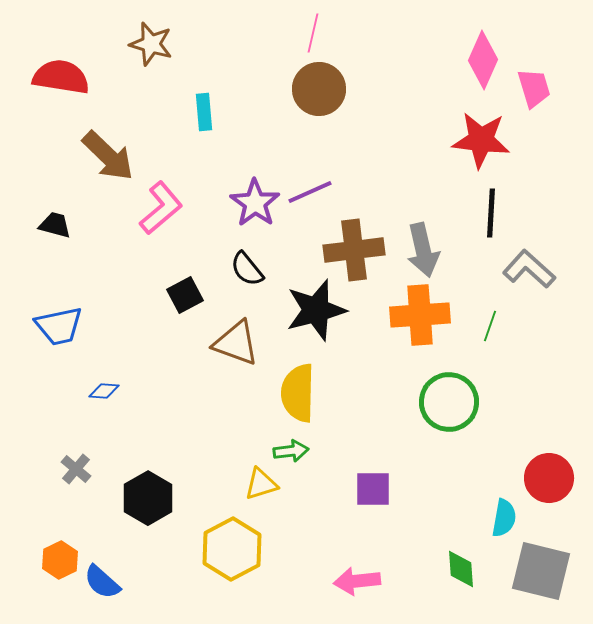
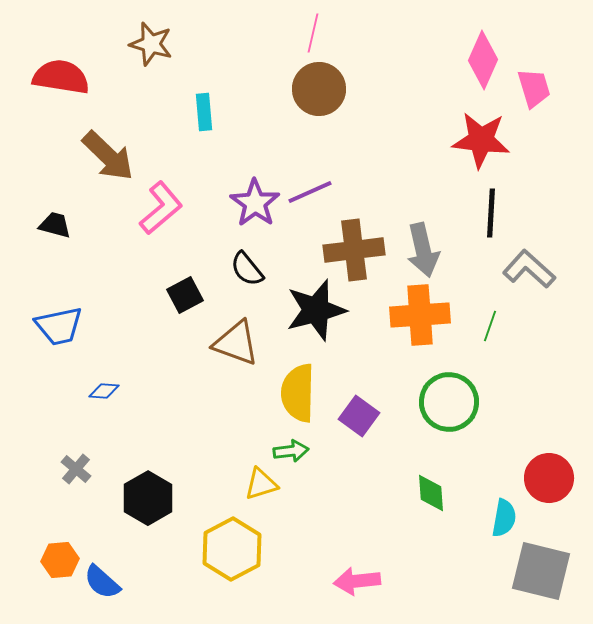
purple square: moved 14 px left, 73 px up; rotated 36 degrees clockwise
orange hexagon: rotated 21 degrees clockwise
green diamond: moved 30 px left, 76 px up
